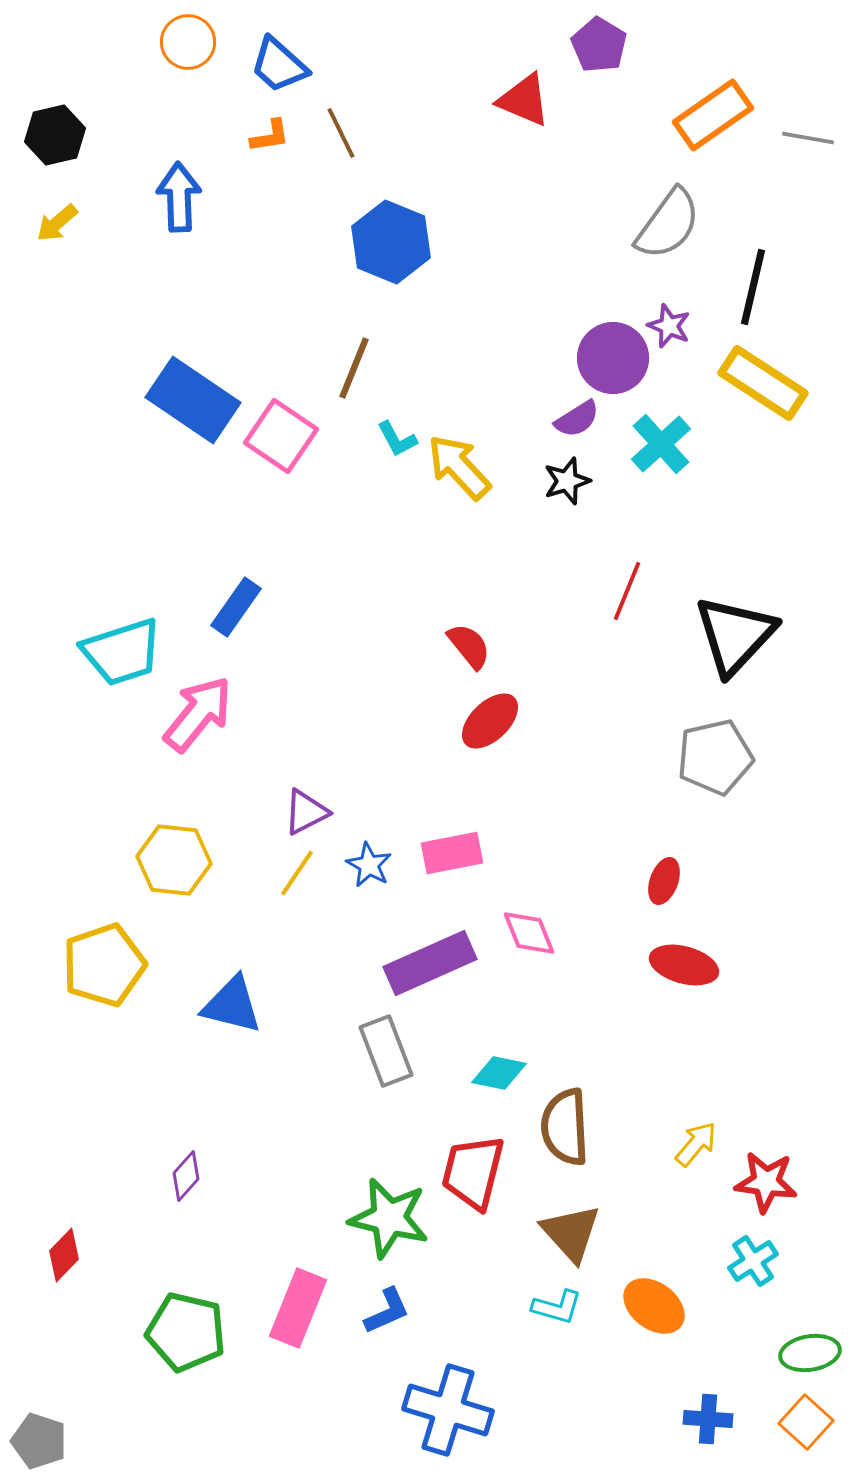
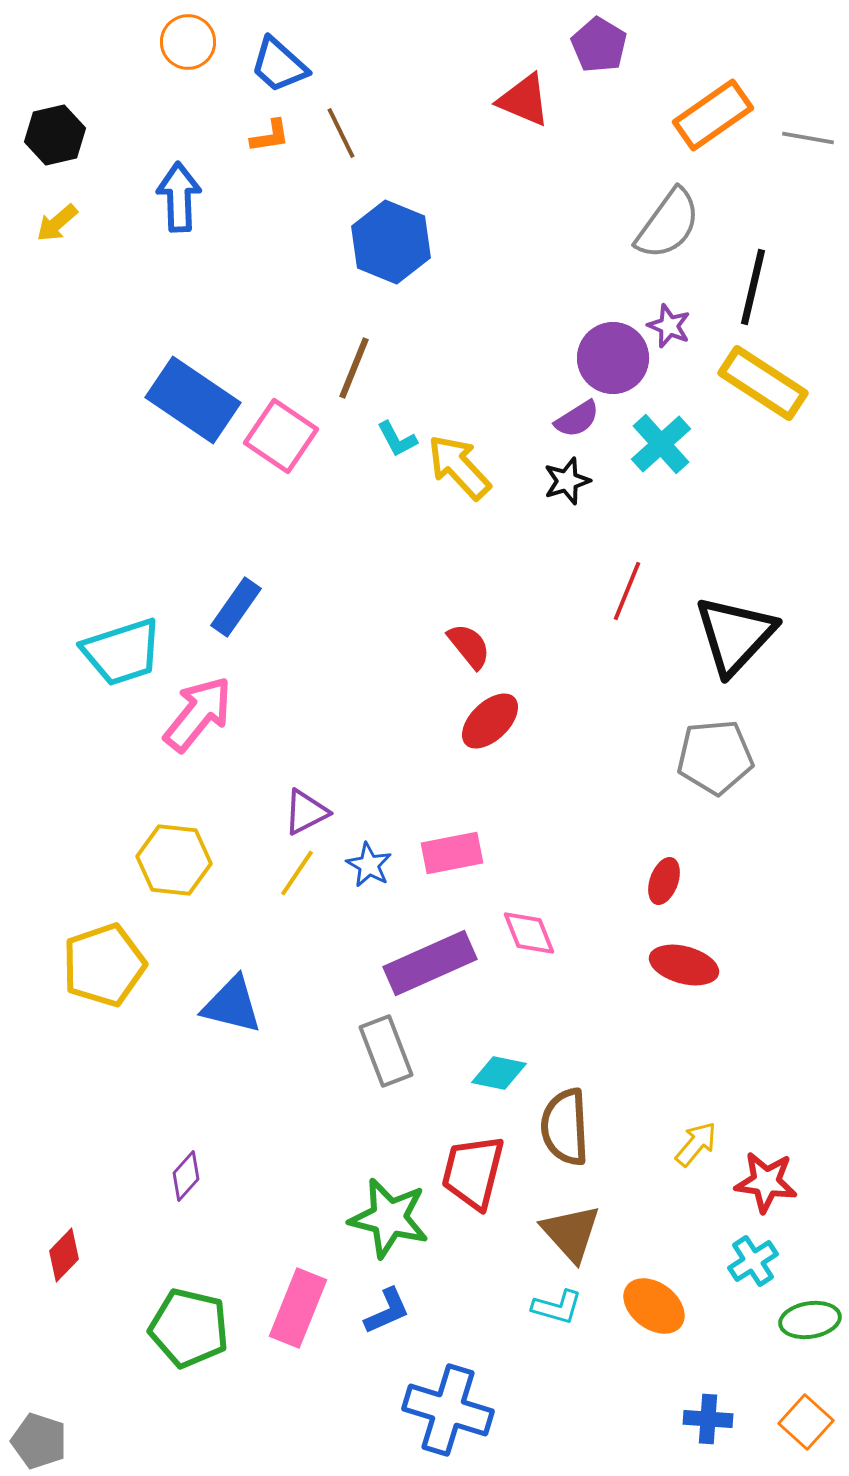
gray pentagon at (715, 757): rotated 8 degrees clockwise
green pentagon at (186, 1332): moved 3 px right, 4 px up
green ellipse at (810, 1353): moved 33 px up
